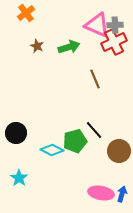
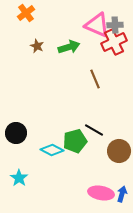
black line: rotated 18 degrees counterclockwise
